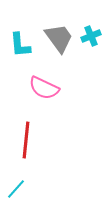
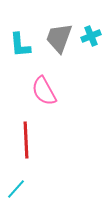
gray trapezoid: rotated 124 degrees counterclockwise
pink semicircle: moved 3 px down; rotated 36 degrees clockwise
red line: rotated 9 degrees counterclockwise
